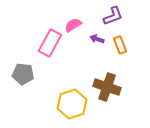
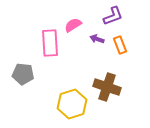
pink rectangle: rotated 32 degrees counterclockwise
